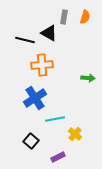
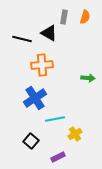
black line: moved 3 px left, 1 px up
yellow cross: rotated 16 degrees clockwise
